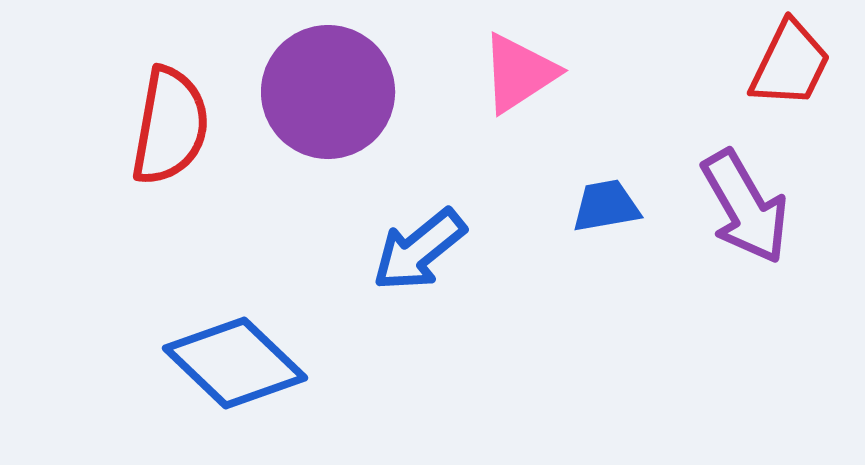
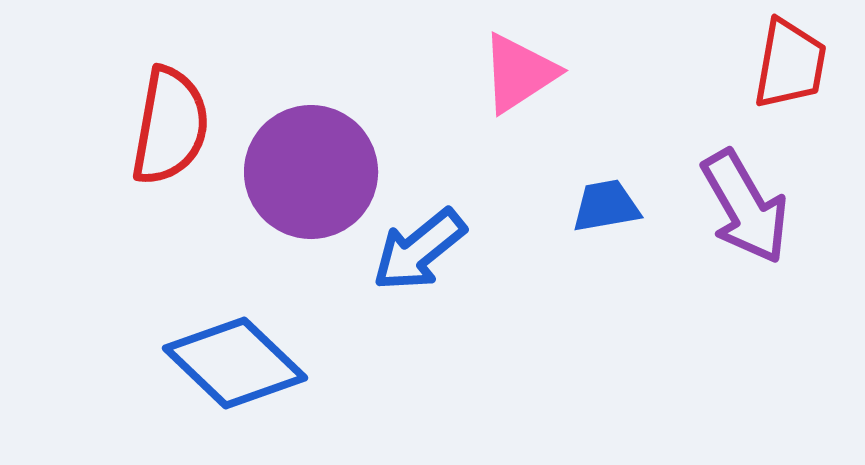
red trapezoid: rotated 16 degrees counterclockwise
purple circle: moved 17 px left, 80 px down
